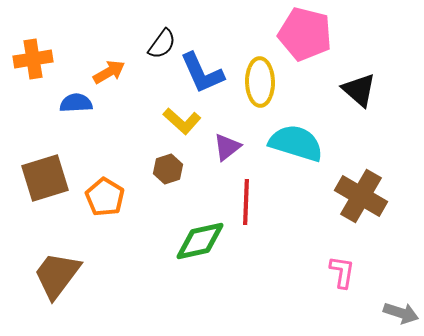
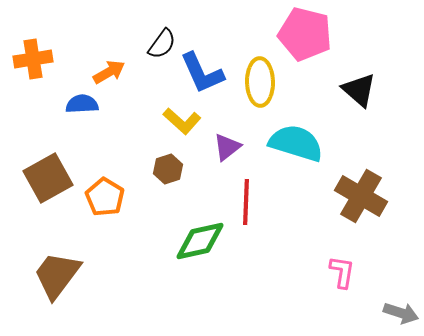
blue semicircle: moved 6 px right, 1 px down
brown square: moved 3 px right; rotated 12 degrees counterclockwise
